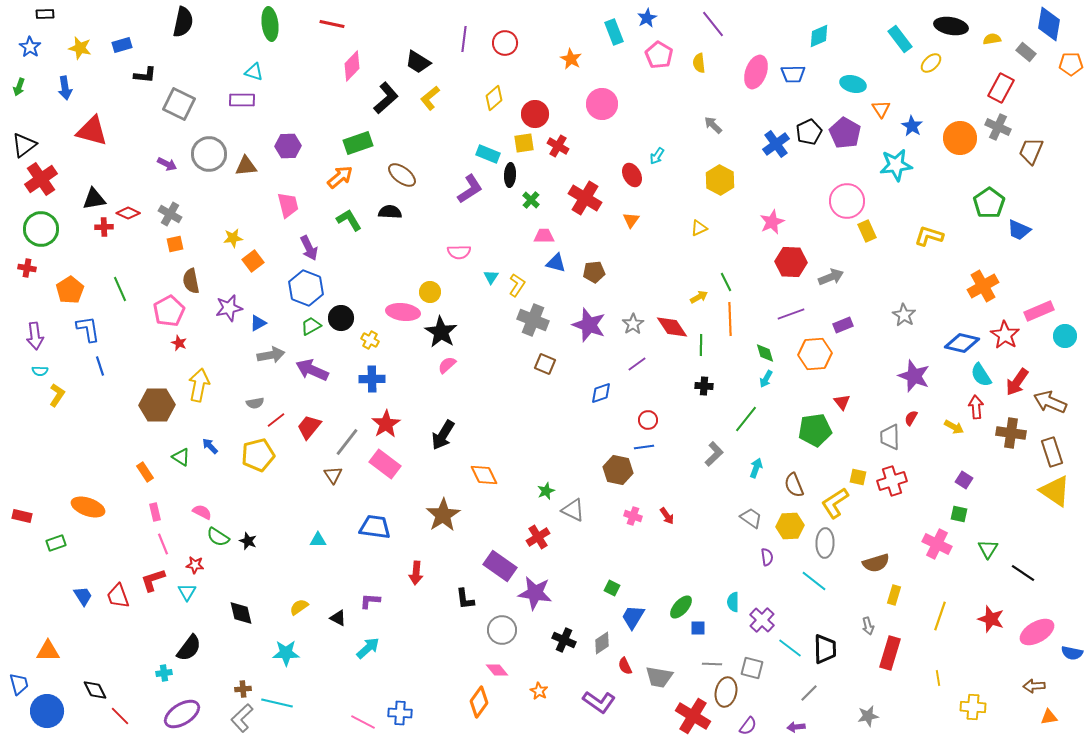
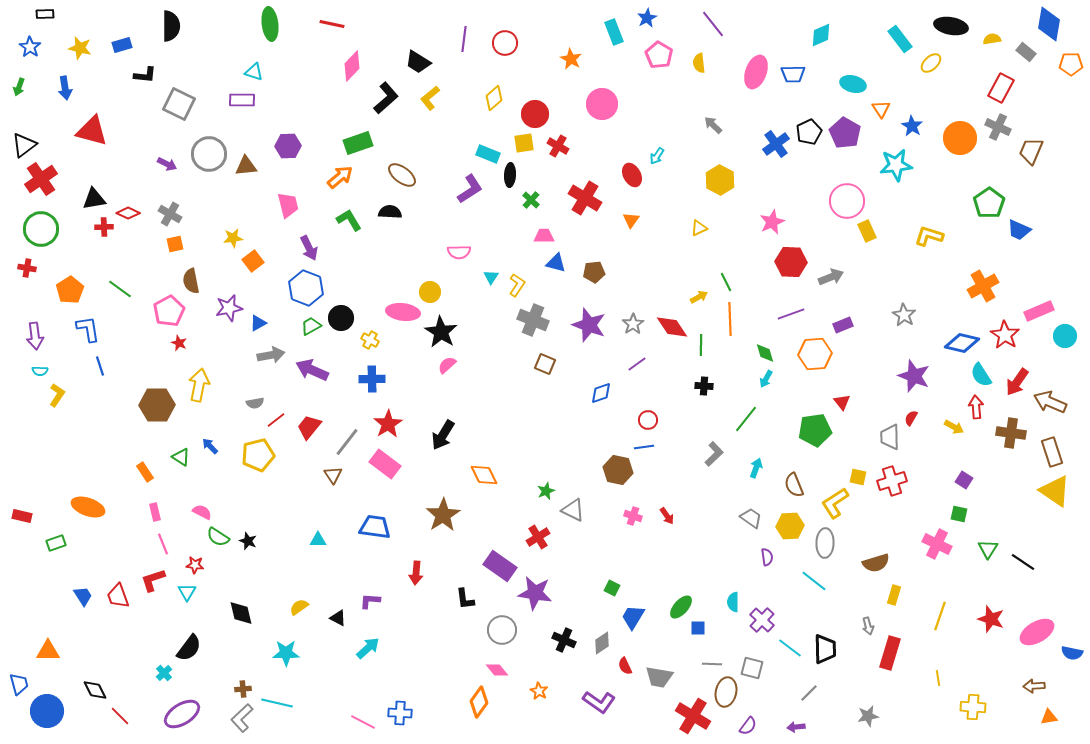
black semicircle at (183, 22): moved 12 px left, 4 px down; rotated 12 degrees counterclockwise
cyan diamond at (819, 36): moved 2 px right, 1 px up
green line at (120, 289): rotated 30 degrees counterclockwise
red star at (386, 424): moved 2 px right
black line at (1023, 573): moved 11 px up
cyan cross at (164, 673): rotated 35 degrees counterclockwise
